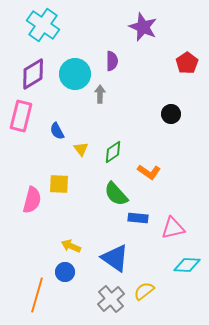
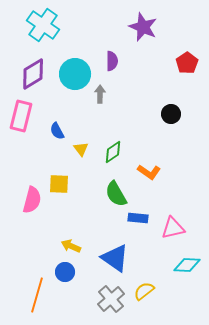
green semicircle: rotated 12 degrees clockwise
